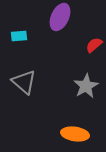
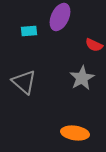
cyan rectangle: moved 10 px right, 5 px up
red semicircle: rotated 114 degrees counterclockwise
gray star: moved 4 px left, 8 px up
orange ellipse: moved 1 px up
